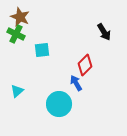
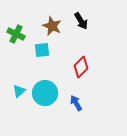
brown star: moved 32 px right, 9 px down
black arrow: moved 23 px left, 11 px up
red diamond: moved 4 px left, 2 px down
blue arrow: moved 20 px down
cyan triangle: moved 2 px right
cyan circle: moved 14 px left, 11 px up
